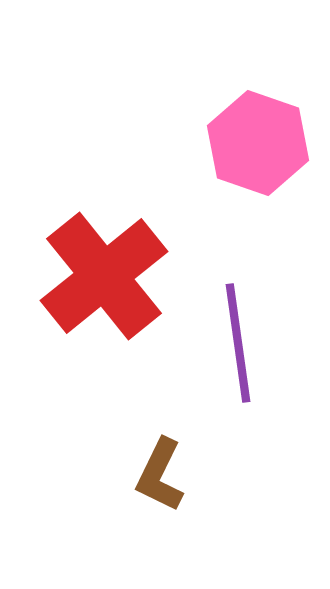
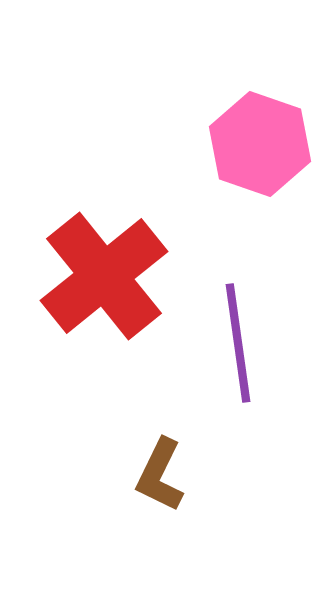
pink hexagon: moved 2 px right, 1 px down
